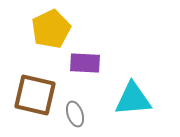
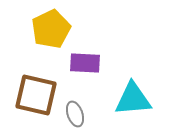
brown square: moved 1 px right
